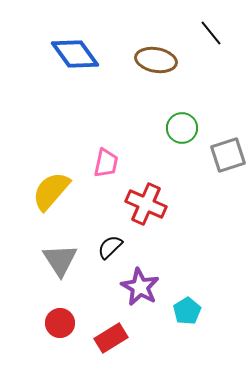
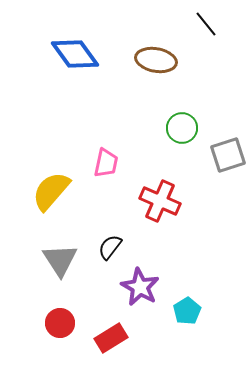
black line: moved 5 px left, 9 px up
red cross: moved 14 px right, 3 px up
black semicircle: rotated 8 degrees counterclockwise
